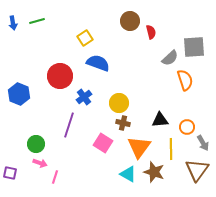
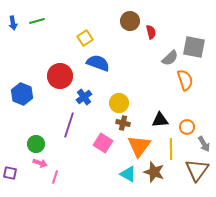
gray square: rotated 15 degrees clockwise
blue hexagon: moved 3 px right
gray arrow: moved 1 px right, 1 px down
orange triangle: moved 1 px up
